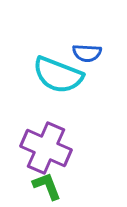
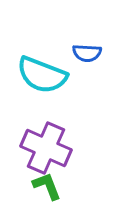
cyan semicircle: moved 16 px left
